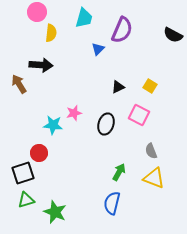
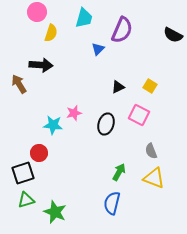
yellow semicircle: rotated 12 degrees clockwise
